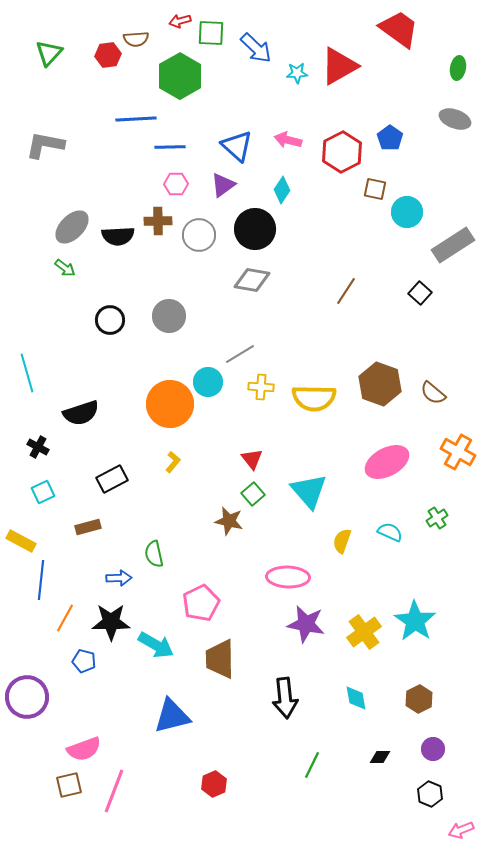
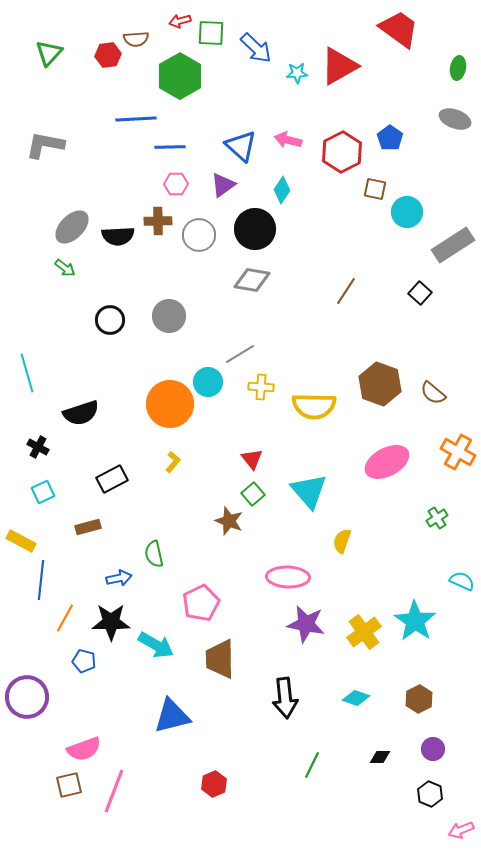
blue triangle at (237, 146): moved 4 px right
yellow semicircle at (314, 398): moved 8 px down
brown star at (229, 521): rotated 8 degrees clockwise
cyan semicircle at (390, 532): moved 72 px right, 49 px down
blue arrow at (119, 578): rotated 10 degrees counterclockwise
cyan diamond at (356, 698): rotated 60 degrees counterclockwise
